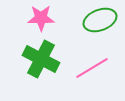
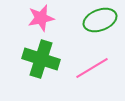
pink star: rotated 12 degrees counterclockwise
green cross: rotated 9 degrees counterclockwise
